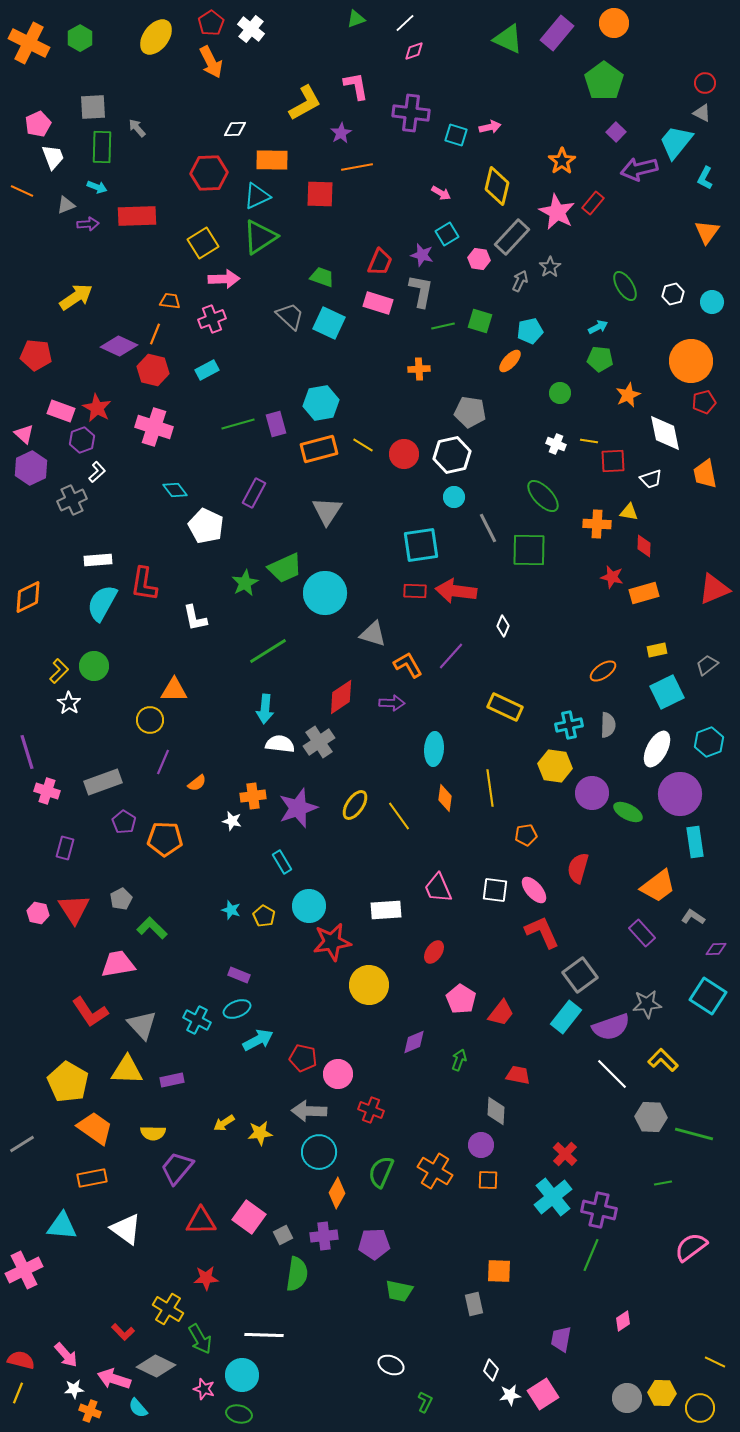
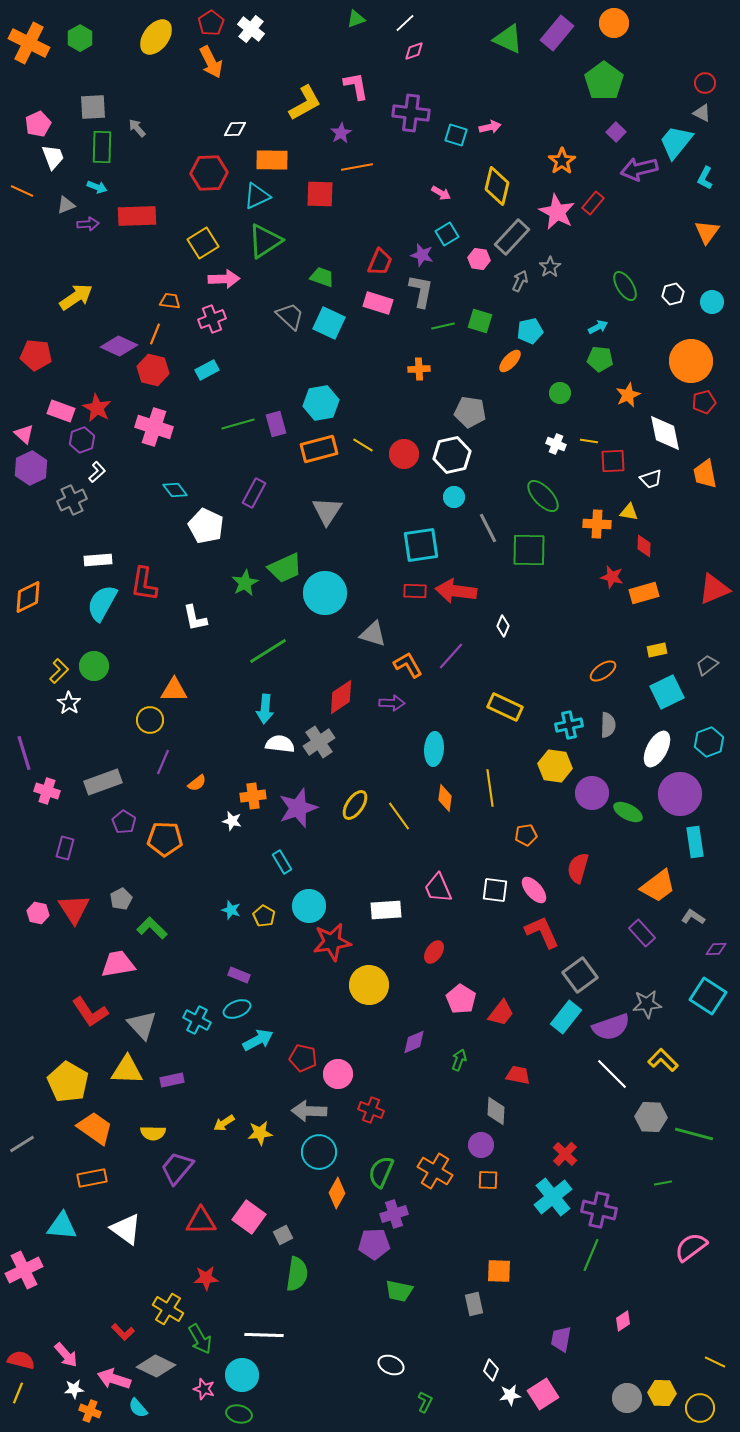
green triangle at (260, 237): moved 5 px right, 4 px down
purple line at (27, 752): moved 3 px left, 1 px down
purple cross at (324, 1236): moved 70 px right, 22 px up; rotated 12 degrees counterclockwise
